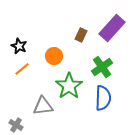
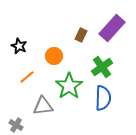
orange line: moved 5 px right, 8 px down
